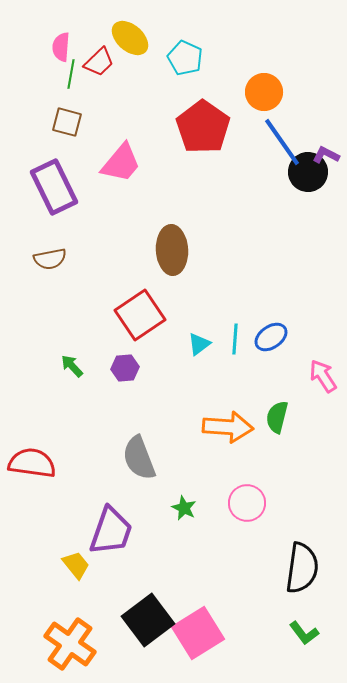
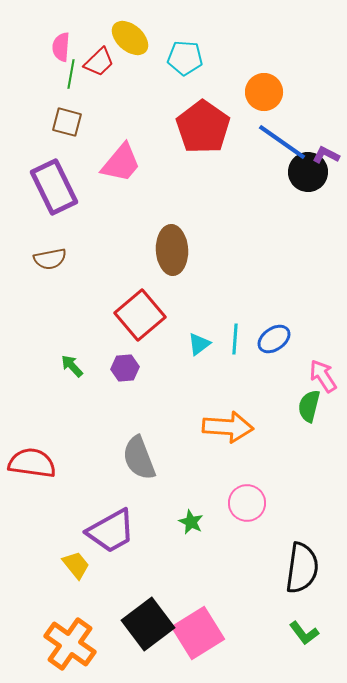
cyan pentagon: rotated 20 degrees counterclockwise
blue line: rotated 20 degrees counterclockwise
red square: rotated 6 degrees counterclockwise
blue ellipse: moved 3 px right, 2 px down
green semicircle: moved 32 px right, 11 px up
green star: moved 7 px right, 14 px down
purple trapezoid: rotated 42 degrees clockwise
black square: moved 4 px down
